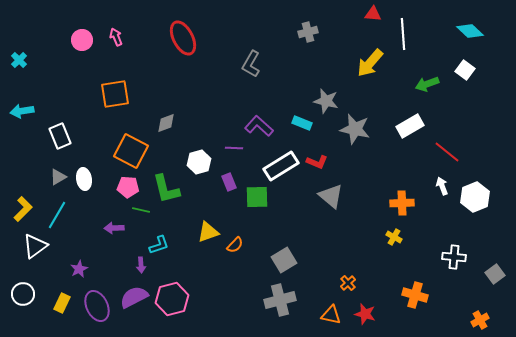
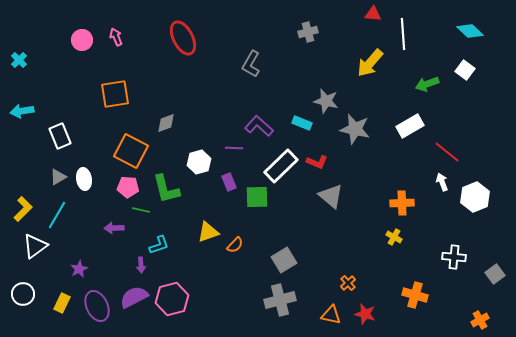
white rectangle at (281, 166): rotated 12 degrees counterclockwise
white arrow at (442, 186): moved 4 px up
